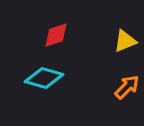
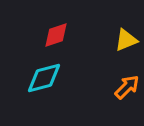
yellow triangle: moved 1 px right, 1 px up
cyan diamond: rotated 30 degrees counterclockwise
